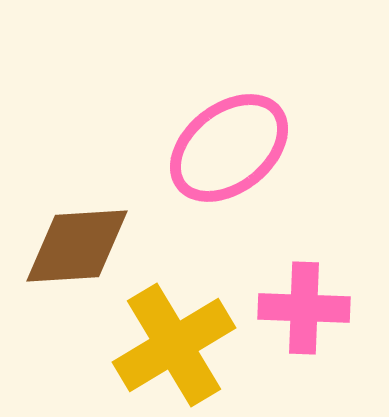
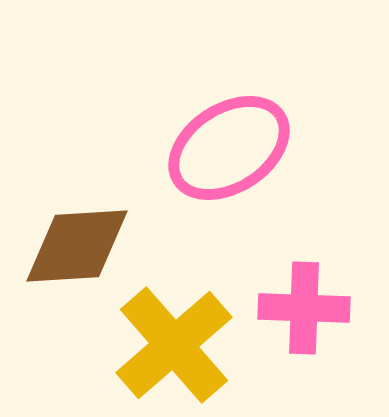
pink ellipse: rotated 5 degrees clockwise
yellow cross: rotated 10 degrees counterclockwise
